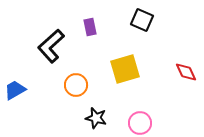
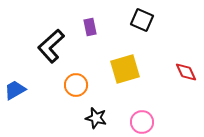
pink circle: moved 2 px right, 1 px up
